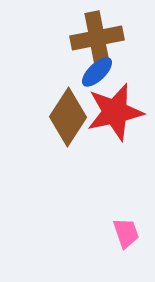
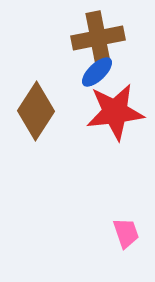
brown cross: moved 1 px right
red star: rotated 6 degrees clockwise
brown diamond: moved 32 px left, 6 px up
